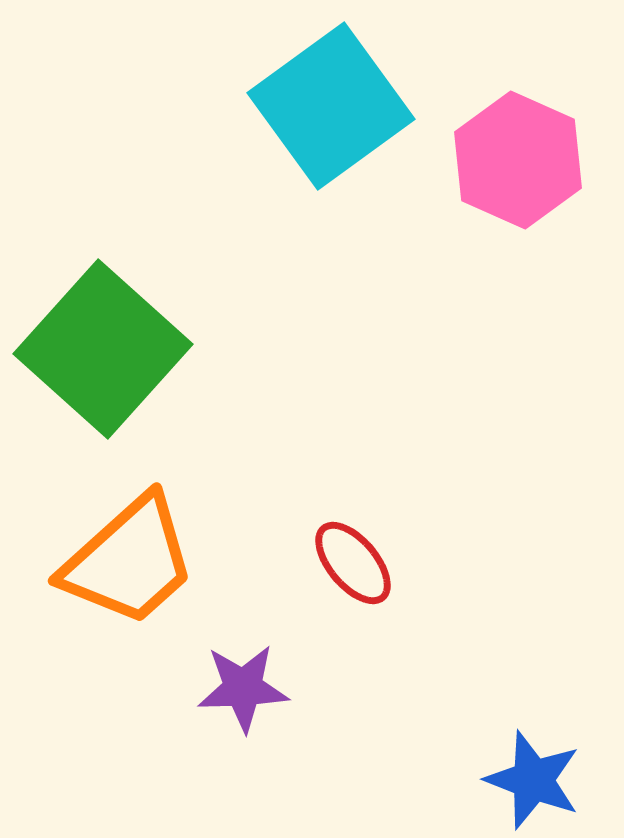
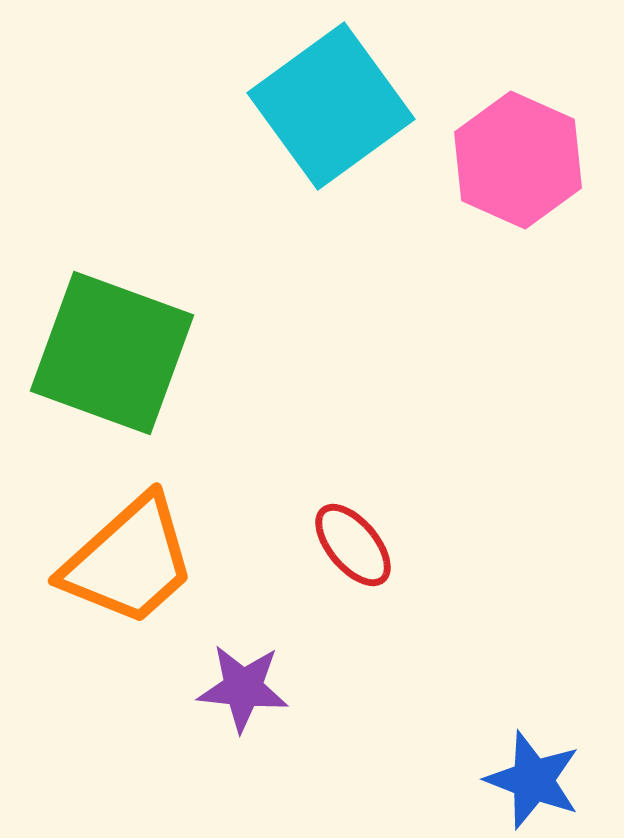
green square: moved 9 px right, 4 px down; rotated 22 degrees counterclockwise
red ellipse: moved 18 px up
purple star: rotated 8 degrees clockwise
